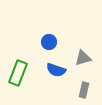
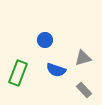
blue circle: moved 4 px left, 2 px up
gray rectangle: rotated 56 degrees counterclockwise
